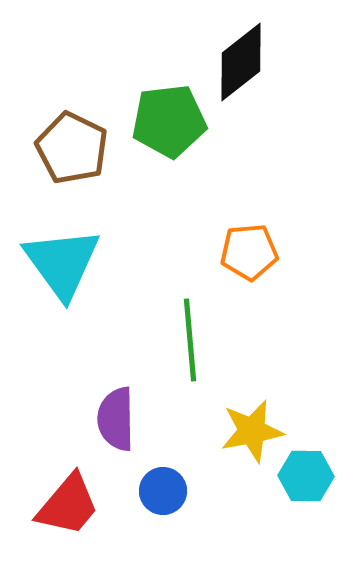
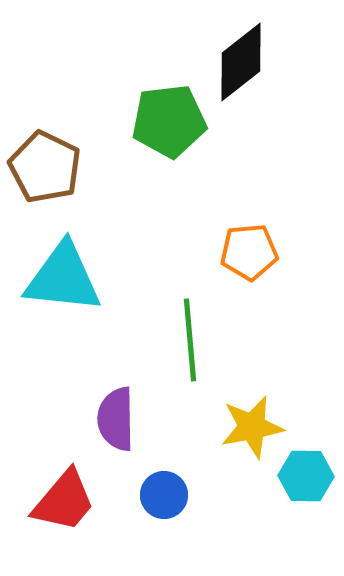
brown pentagon: moved 27 px left, 19 px down
cyan triangle: moved 1 px right, 15 px down; rotated 48 degrees counterclockwise
yellow star: moved 4 px up
blue circle: moved 1 px right, 4 px down
red trapezoid: moved 4 px left, 4 px up
